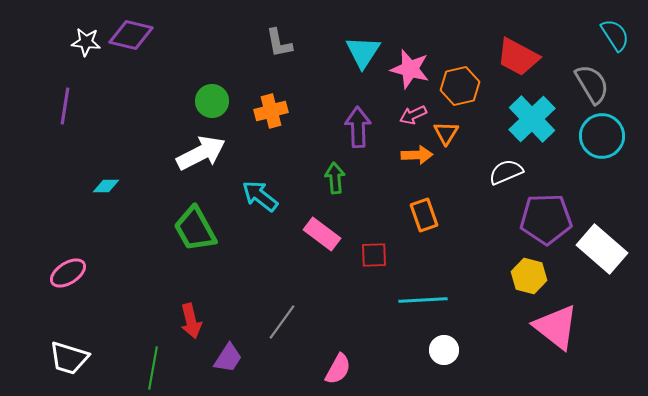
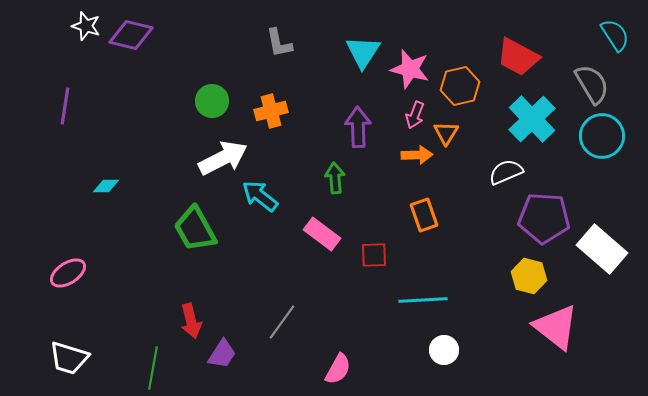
white star: moved 16 px up; rotated 12 degrees clockwise
pink arrow: moved 2 px right; rotated 44 degrees counterclockwise
white arrow: moved 22 px right, 5 px down
purple pentagon: moved 2 px left, 1 px up; rotated 6 degrees clockwise
purple trapezoid: moved 6 px left, 4 px up
